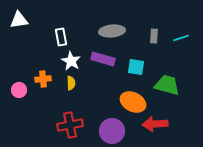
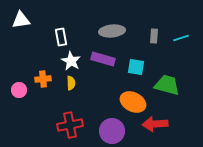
white triangle: moved 2 px right
